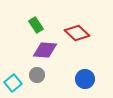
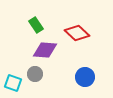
gray circle: moved 2 px left, 1 px up
blue circle: moved 2 px up
cyan square: rotated 30 degrees counterclockwise
